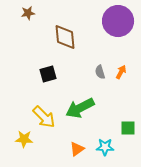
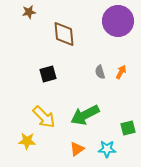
brown star: moved 1 px right, 1 px up
brown diamond: moved 1 px left, 3 px up
green arrow: moved 5 px right, 7 px down
green square: rotated 14 degrees counterclockwise
yellow star: moved 3 px right, 2 px down
cyan star: moved 2 px right, 2 px down
